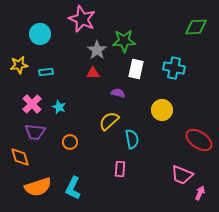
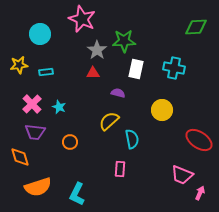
cyan L-shape: moved 4 px right, 6 px down
